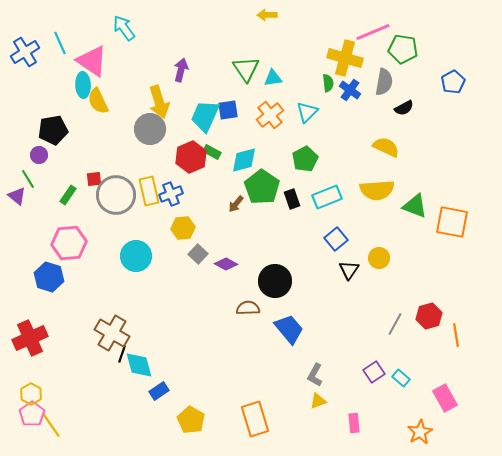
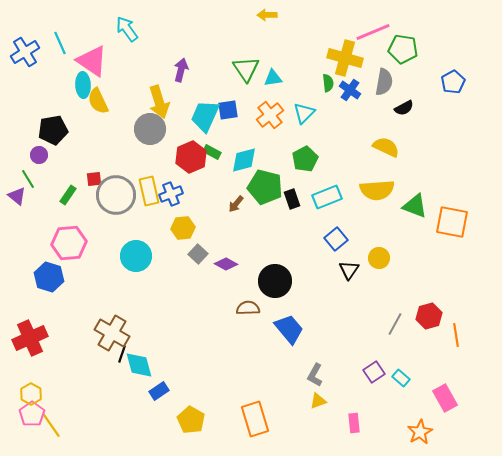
cyan arrow at (124, 28): moved 3 px right, 1 px down
cyan triangle at (307, 112): moved 3 px left, 1 px down
green pentagon at (262, 187): moved 3 px right; rotated 20 degrees counterclockwise
